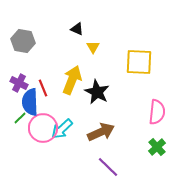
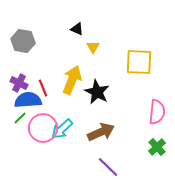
blue semicircle: moved 2 px left, 2 px up; rotated 88 degrees clockwise
